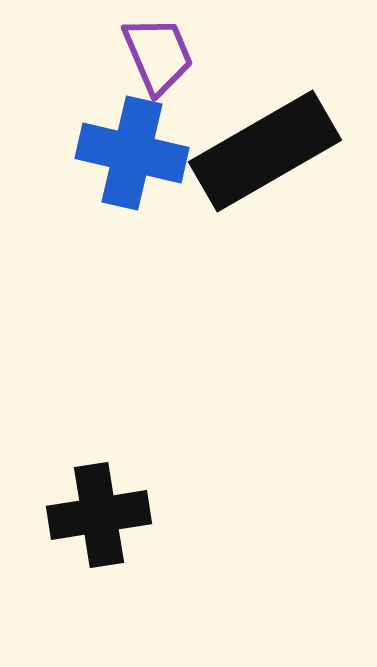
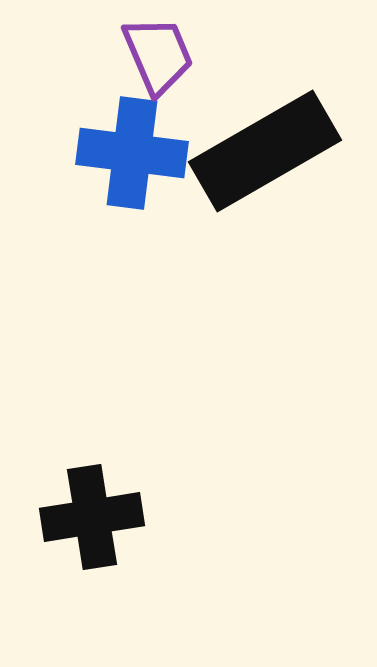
blue cross: rotated 6 degrees counterclockwise
black cross: moved 7 px left, 2 px down
